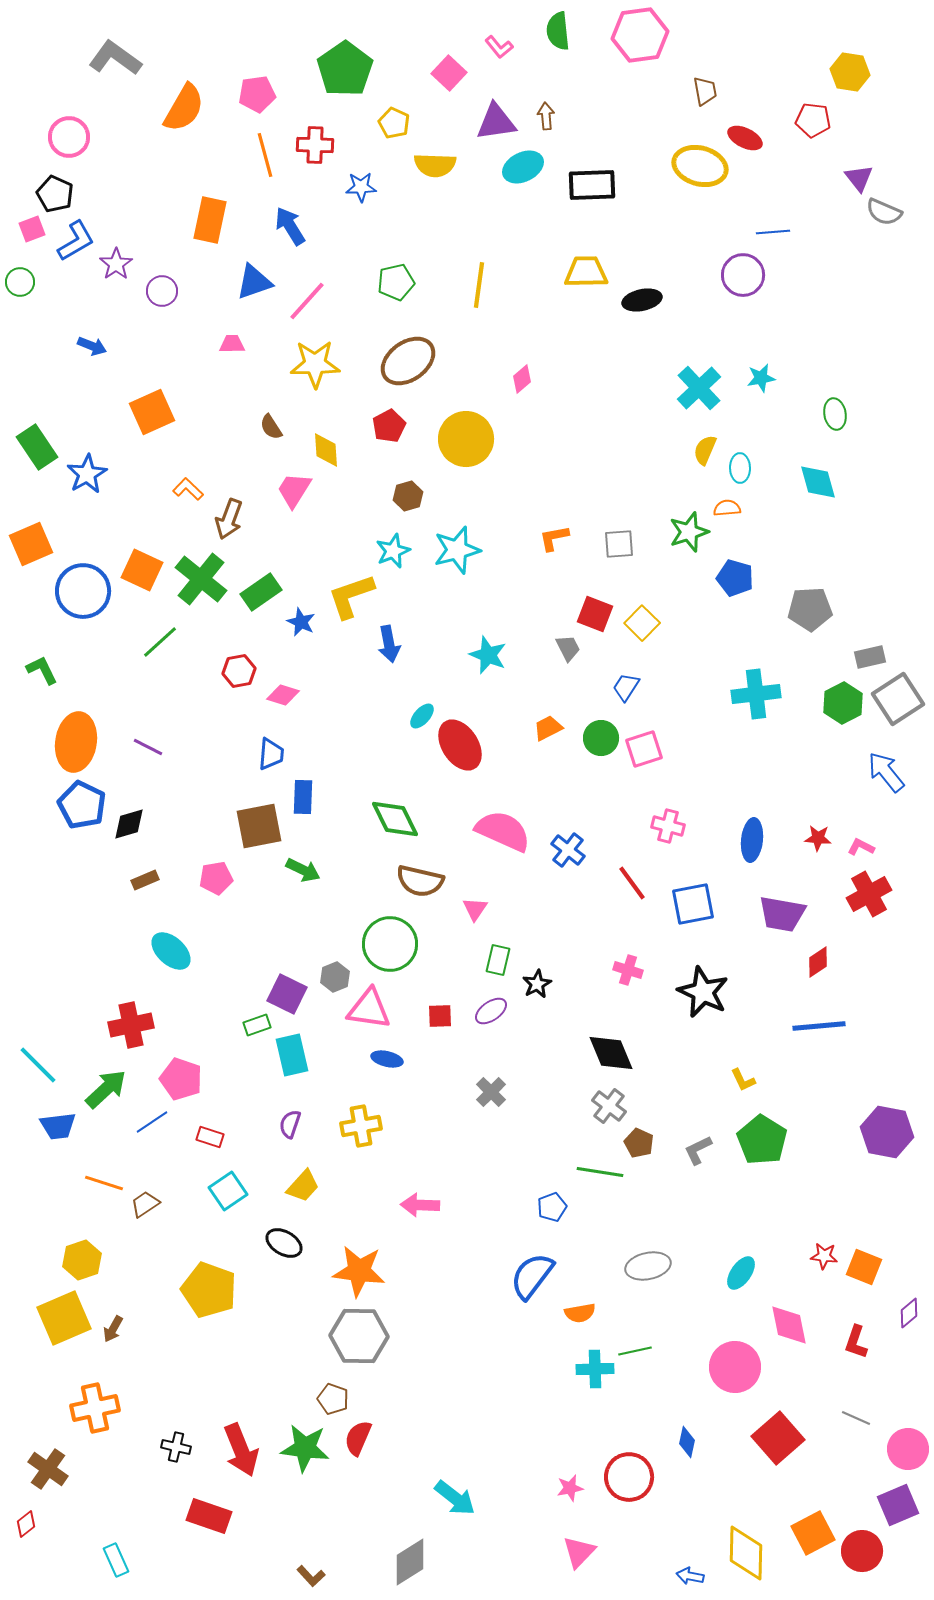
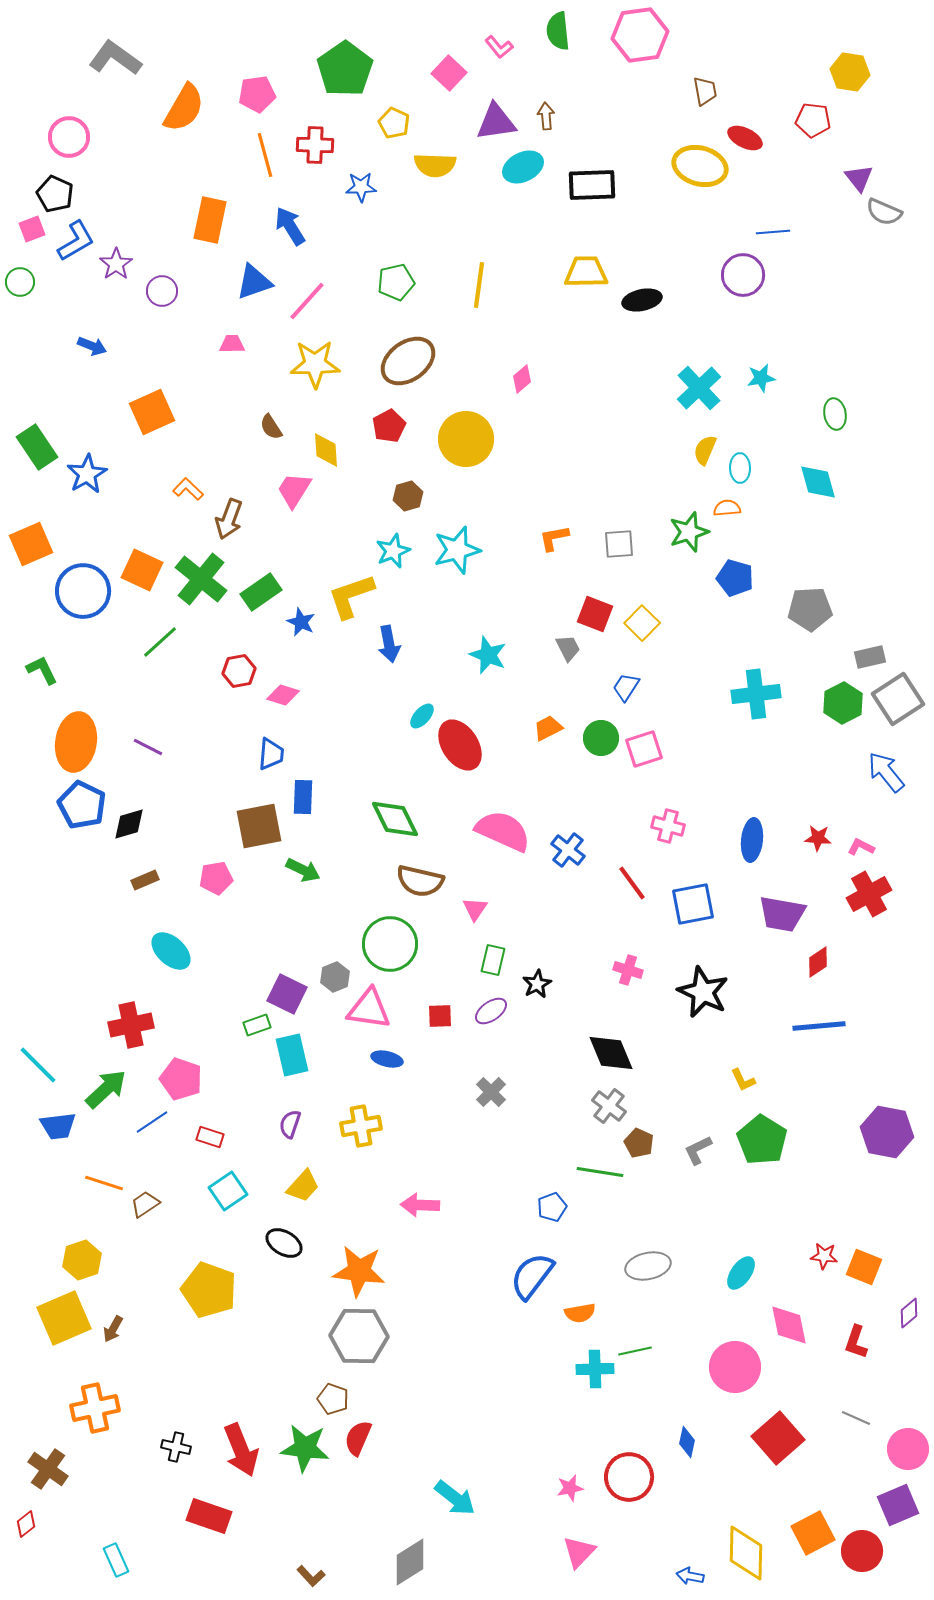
green rectangle at (498, 960): moved 5 px left
